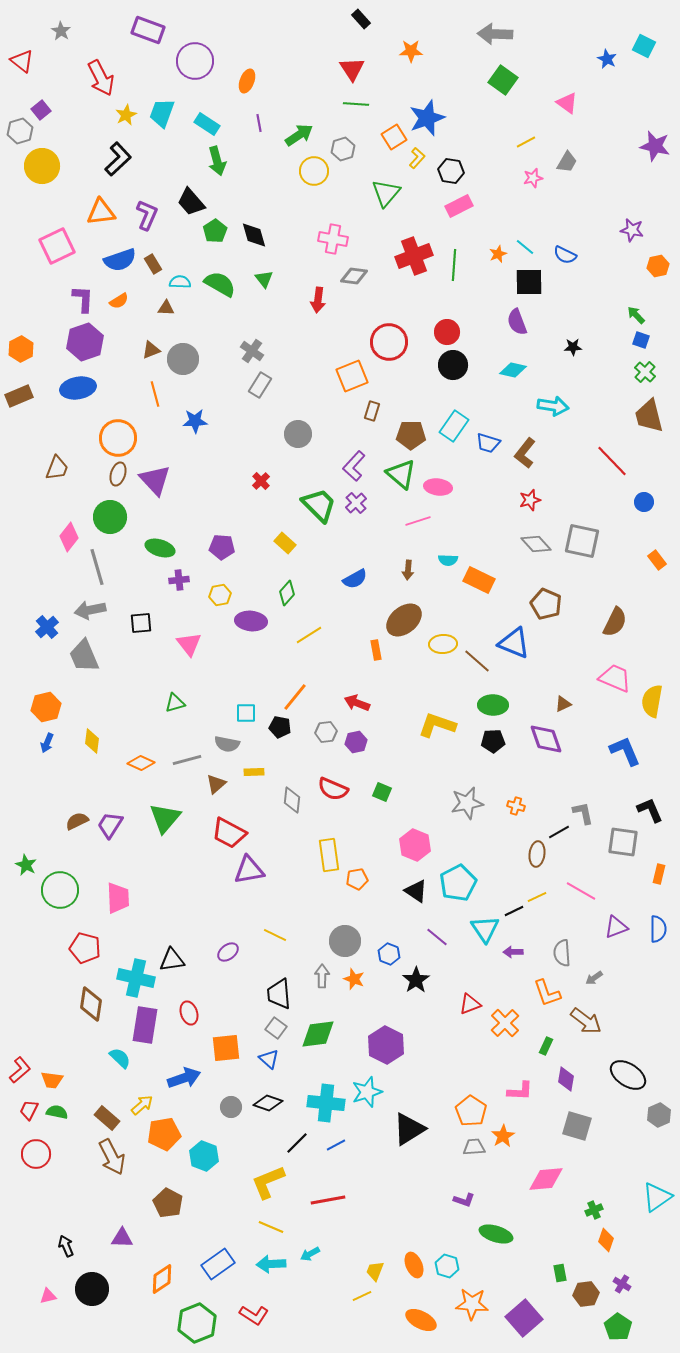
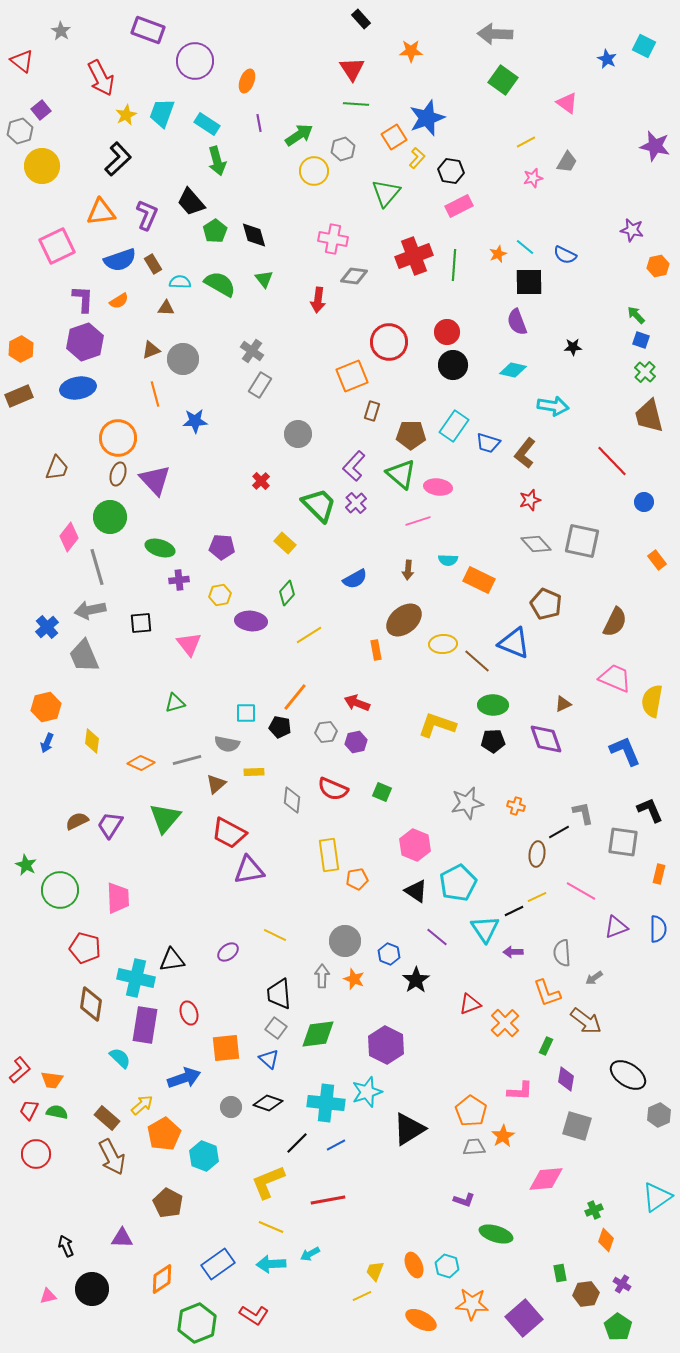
orange pentagon at (164, 1134): rotated 20 degrees counterclockwise
